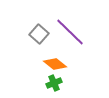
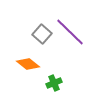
gray square: moved 3 px right
orange diamond: moved 27 px left
